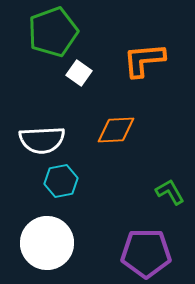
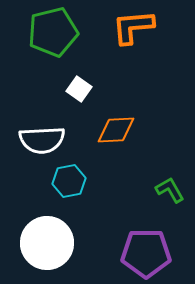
green pentagon: rotated 6 degrees clockwise
orange L-shape: moved 11 px left, 33 px up
white square: moved 16 px down
cyan hexagon: moved 8 px right
green L-shape: moved 2 px up
